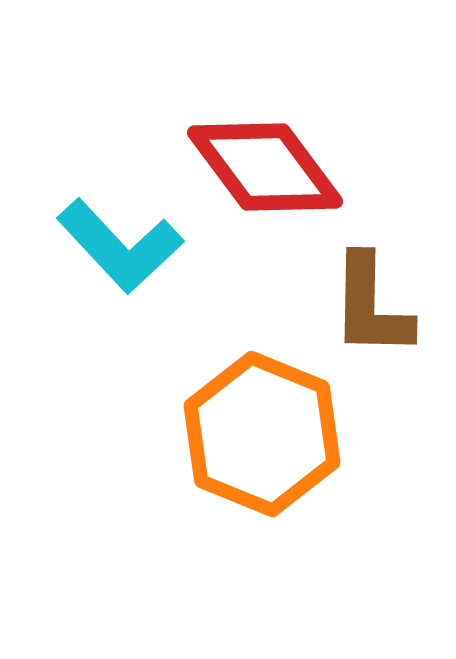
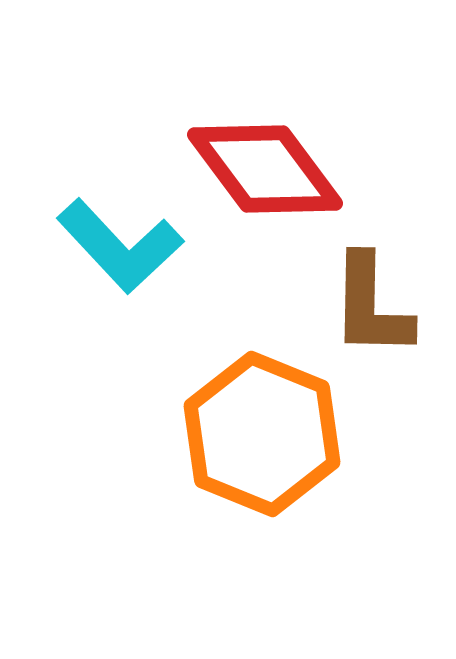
red diamond: moved 2 px down
